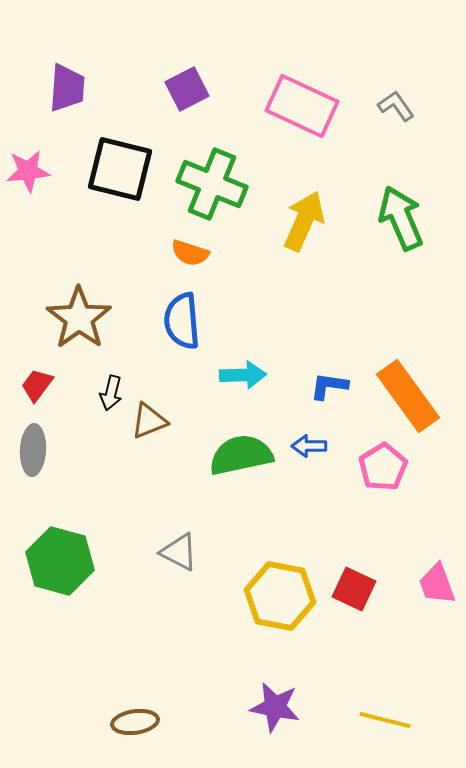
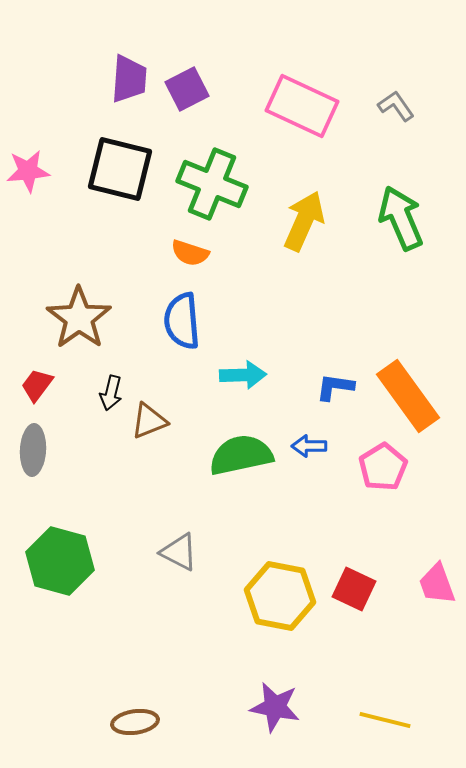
purple trapezoid: moved 62 px right, 9 px up
blue L-shape: moved 6 px right, 1 px down
